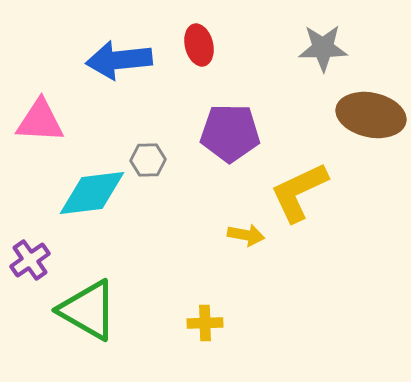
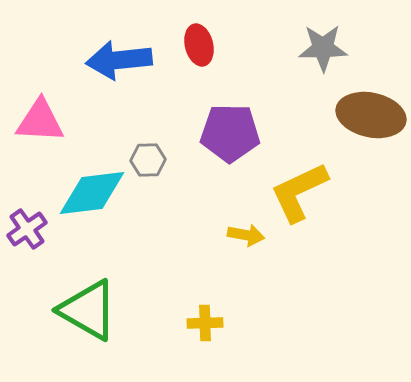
purple cross: moved 3 px left, 31 px up
